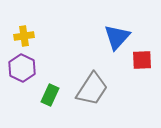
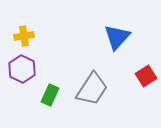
red square: moved 4 px right, 16 px down; rotated 30 degrees counterclockwise
purple hexagon: moved 1 px down
